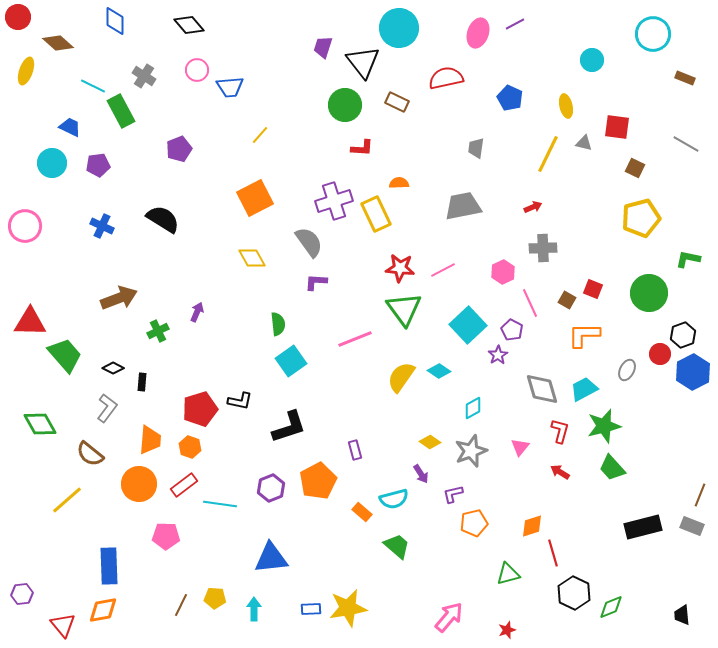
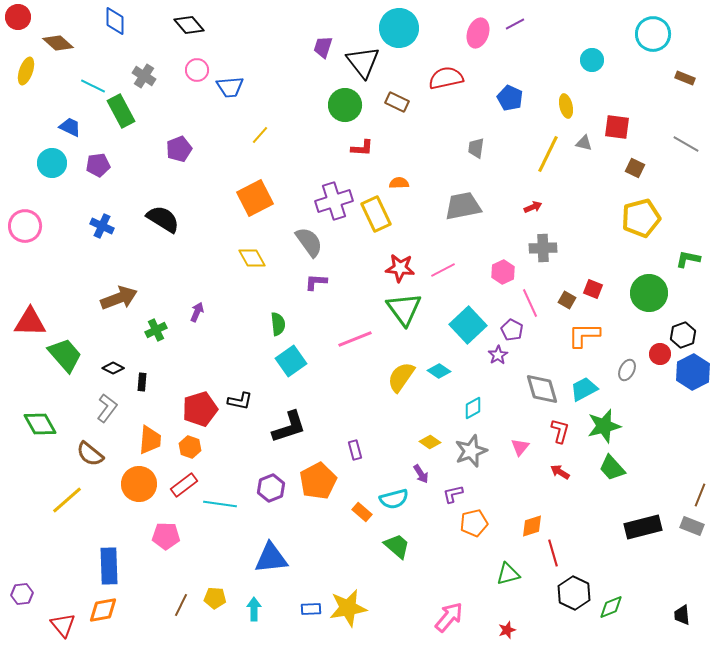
green cross at (158, 331): moved 2 px left, 1 px up
